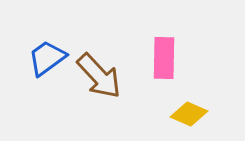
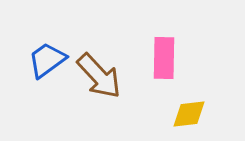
blue trapezoid: moved 2 px down
yellow diamond: rotated 30 degrees counterclockwise
